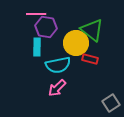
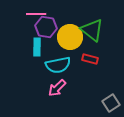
yellow circle: moved 6 px left, 6 px up
